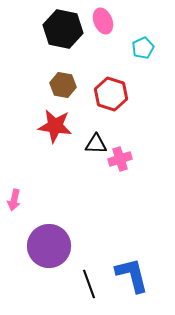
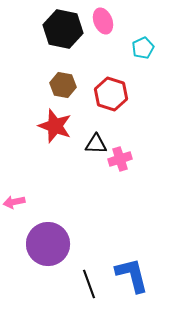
red star: rotated 12 degrees clockwise
pink arrow: moved 2 px down; rotated 65 degrees clockwise
purple circle: moved 1 px left, 2 px up
